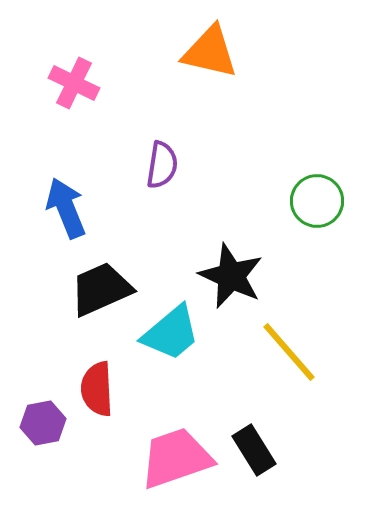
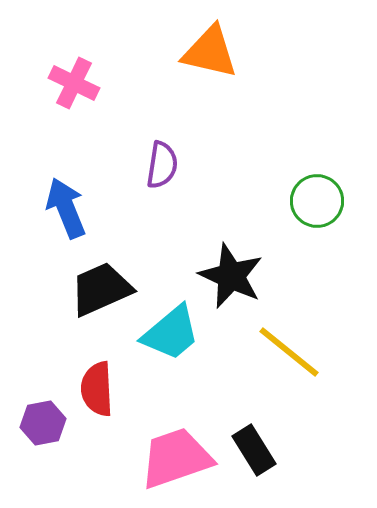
yellow line: rotated 10 degrees counterclockwise
